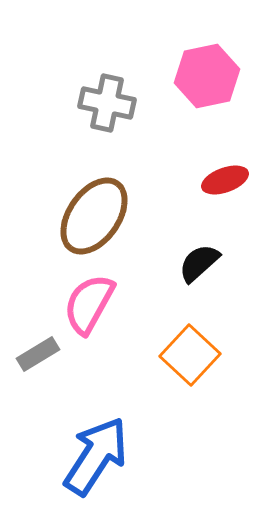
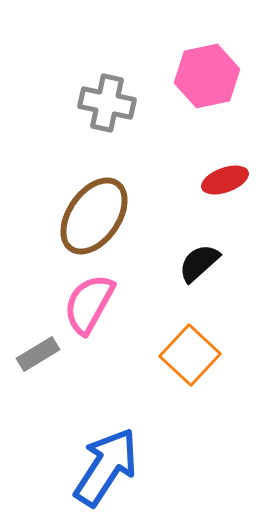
blue arrow: moved 10 px right, 11 px down
